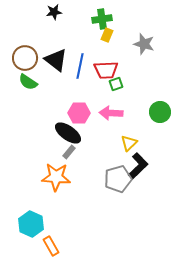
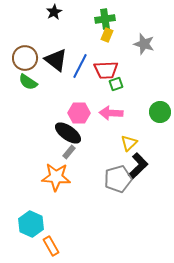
black star: rotated 21 degrees counterclockwise
green cross: moved 3 px right
blue line: rotated 15 degrees clockwise
